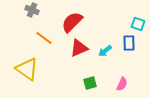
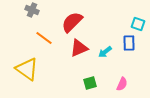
cyan arrow: moved 1 px down
